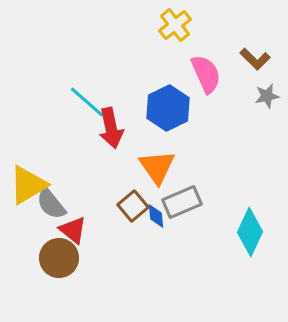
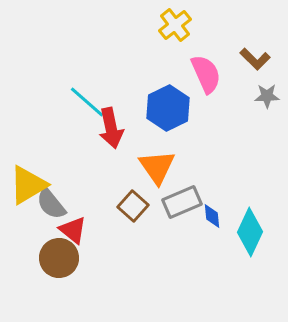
gray star: rotated 10 degrees clockwise
brown square: rotated 8 degrees counterclockwise
blue diamond: moved 56 px right
